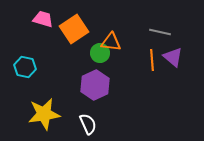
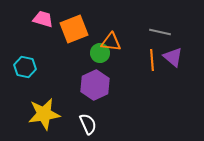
orange square: rotated 12 degrees clockwise
